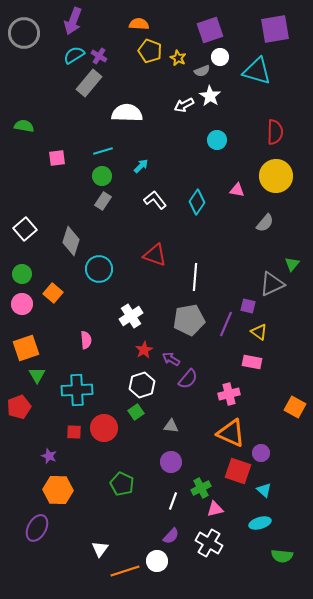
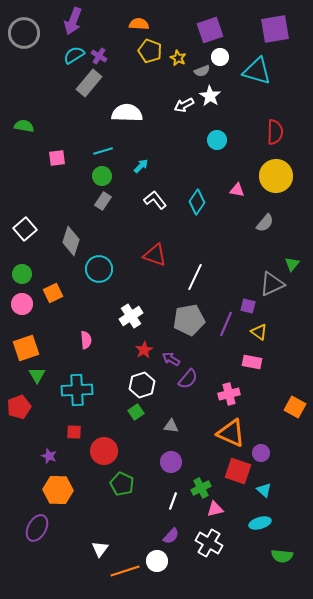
white line at (195, 277): rotated 20 degrees clockwise
orange square at (53, 293): rotated 24 degrees clockwise
red circle at (104, 428): moved 23 px down
